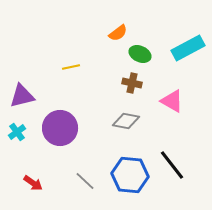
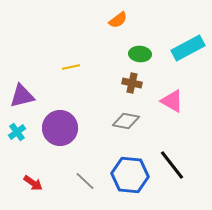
orange semicircle: moved 13 px up
green ellipse: rotated 20 degrees counterclockwise
